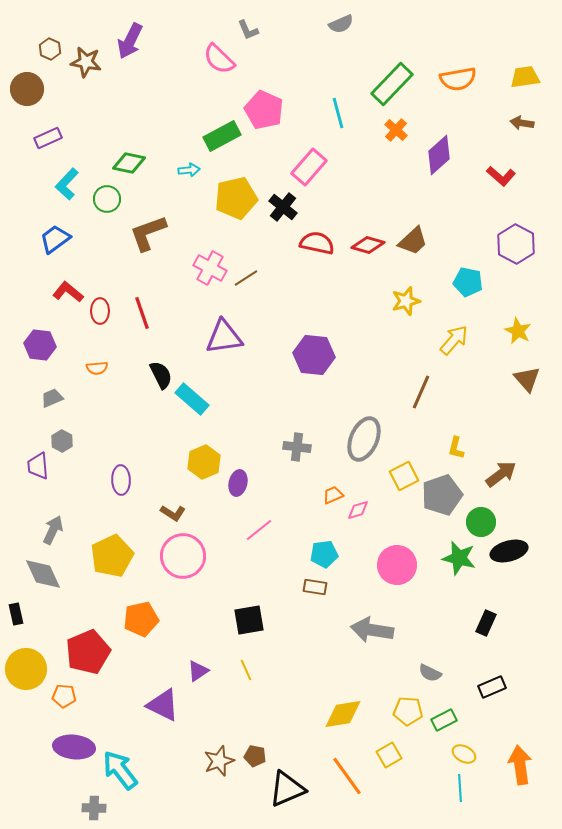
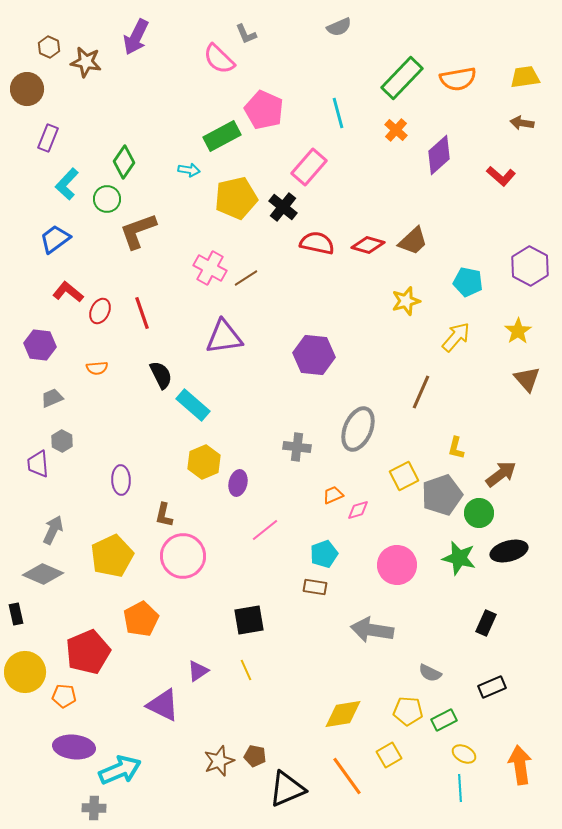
gray semicircle at (341, 24): moved 2 px left, 3 px down
gray L-shape at (248, 30): moved 2 px left, 4 px down
purple arrow at (130, 41): moved 6 px right, 4 px up
brown hexagon at (50, 49): moved 1 px left, 2 px up
green rectangle at (392, 84): moved 10 px right, 6 px up
purple rectangle at (48, 138): rotated 44 degrees counterclockwise
green diamond at (129, 163): moved 5 px left, 1 px up; rotated 68 degrees counterclockwise
cyan arrow at (189, 170): rotated 15 degrees clockwise
brown L-shape at (148, 233): moved 10 px left, 2 px up
purple hexagon at (516, 244): moved 14 px right, 22 px down
red ellipse at (100, 311): rotated 25 degrees clockwise
yellow star at (518, 331): rotated 12 degrees clockwise
yellow arrow at (454, 340): moved 2 px right, 3 px up
cyan rectangle at (192, 399): moved 1 px right, 6 px down
gray ellipse at (364, 439): moved 6 px left, 10 px up
purple trapezoid at (38, 466): moved 2 px up
brown L-shape at (173, 513): moved 9 px left, 2 px down; rotated 70 degrees clockwise
green circle at (481, 522): moved 2 px left, 9 px up
pink line at (259, 530): moved 6 px right
cyan pentagon at (324, 554): rotated 12 degrees counterclockwise
gray diamond at (43, 574): rotated 42 degrees counterclockwise
orange pentagon at (141, 619): rotated 16 degrees counterclockwise
yellow circle at (26, 669): moved 1 px left, 3 px down
cyan arrow at (120, 770): rotated 105 degrees clockwise
